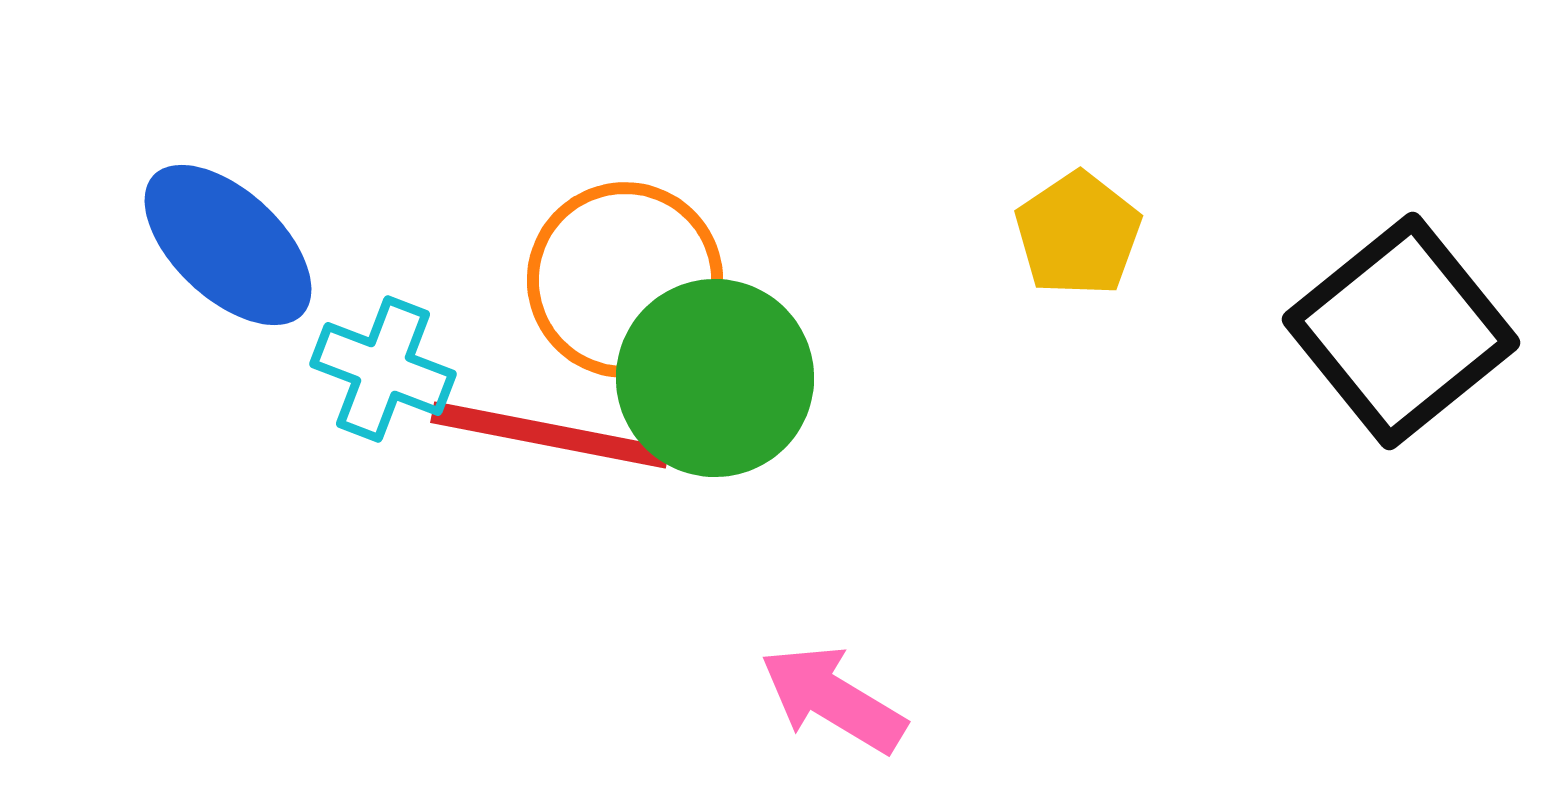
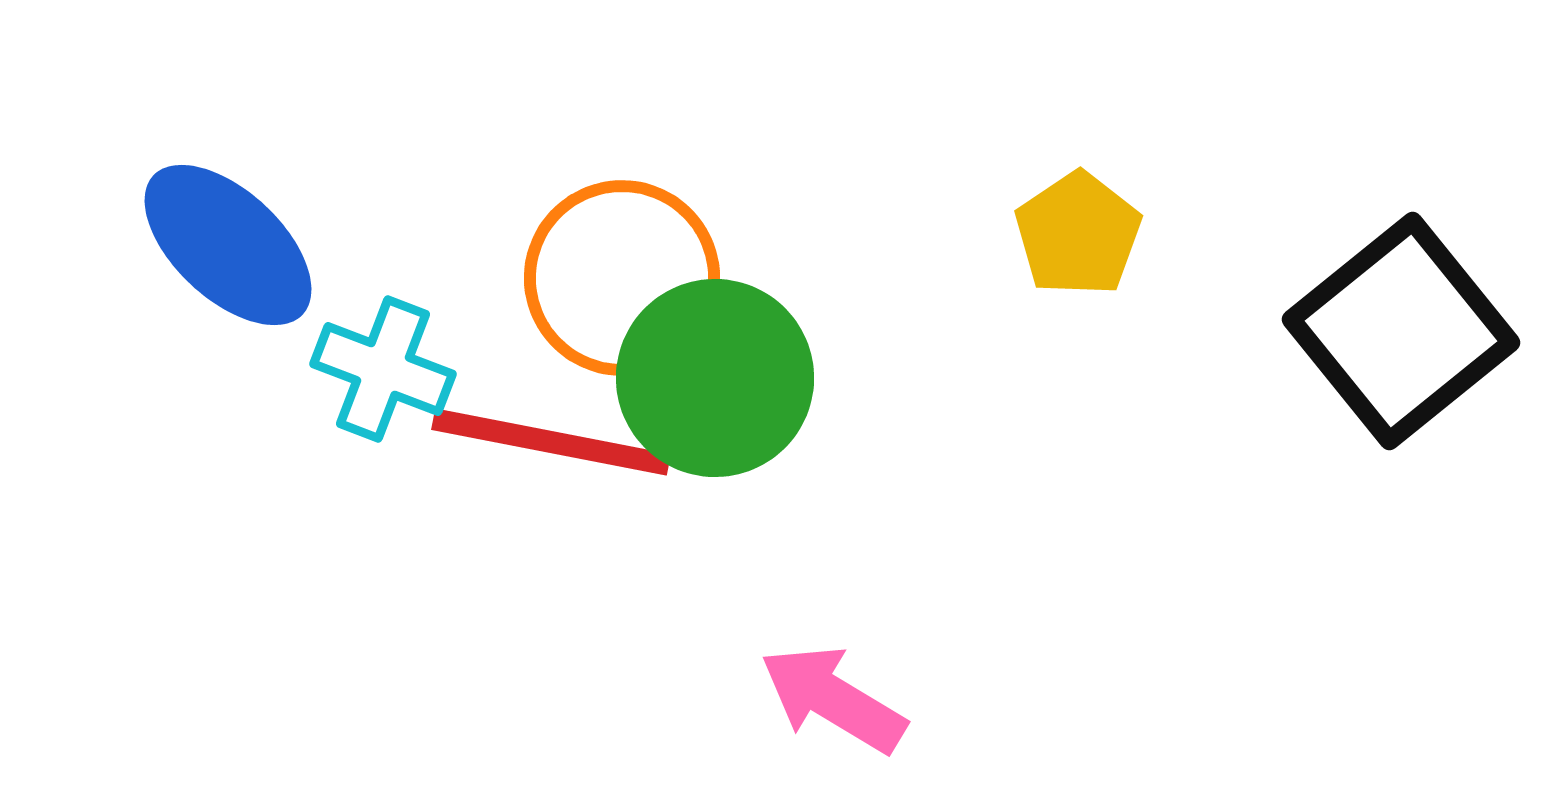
orange circle: moved 3 px left, 2 px up
red line: moved 1 px right, 7 px down
